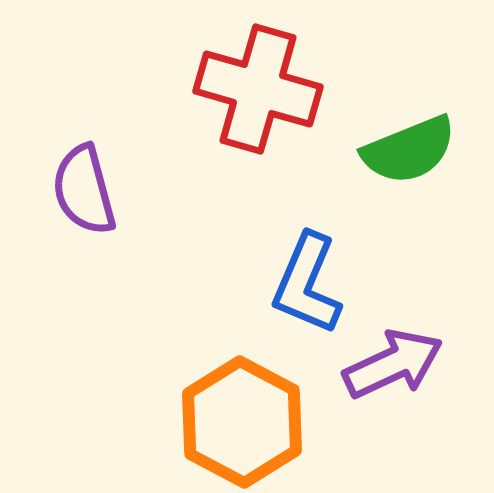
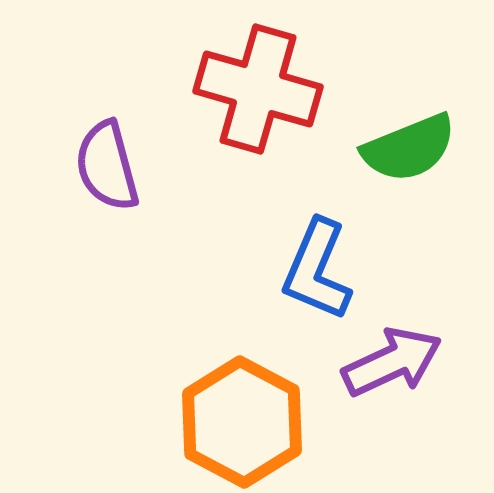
green semicircle: moved 2 px up
purple semicircle: moved 23 px right, 24 px up
blue L-shape: moved 10 px right, 14 px up
purple arrow: moved 1 px left, 2 px up
